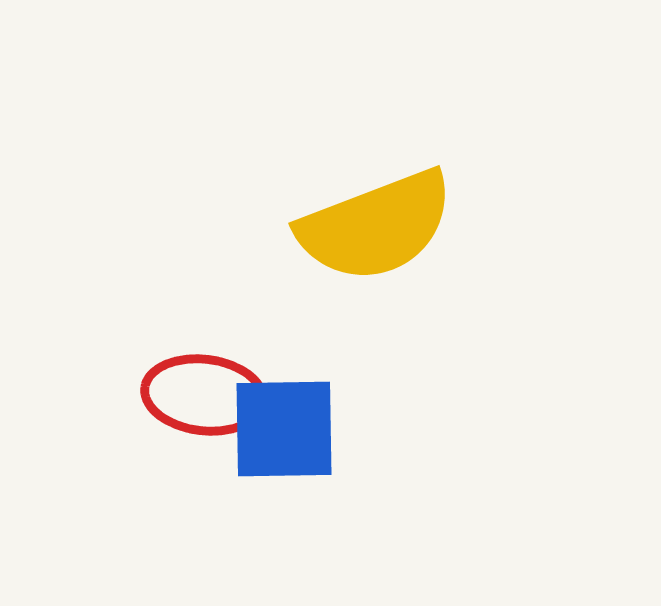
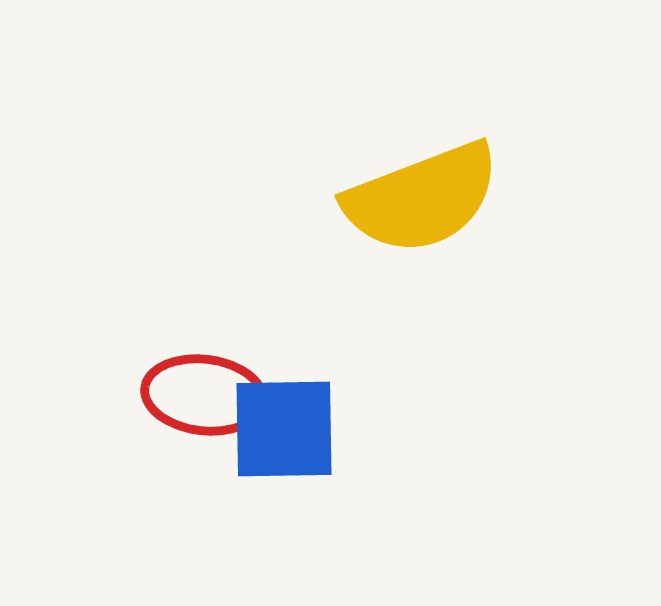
yellow semicircle: moved 46 px right, 28 px up
